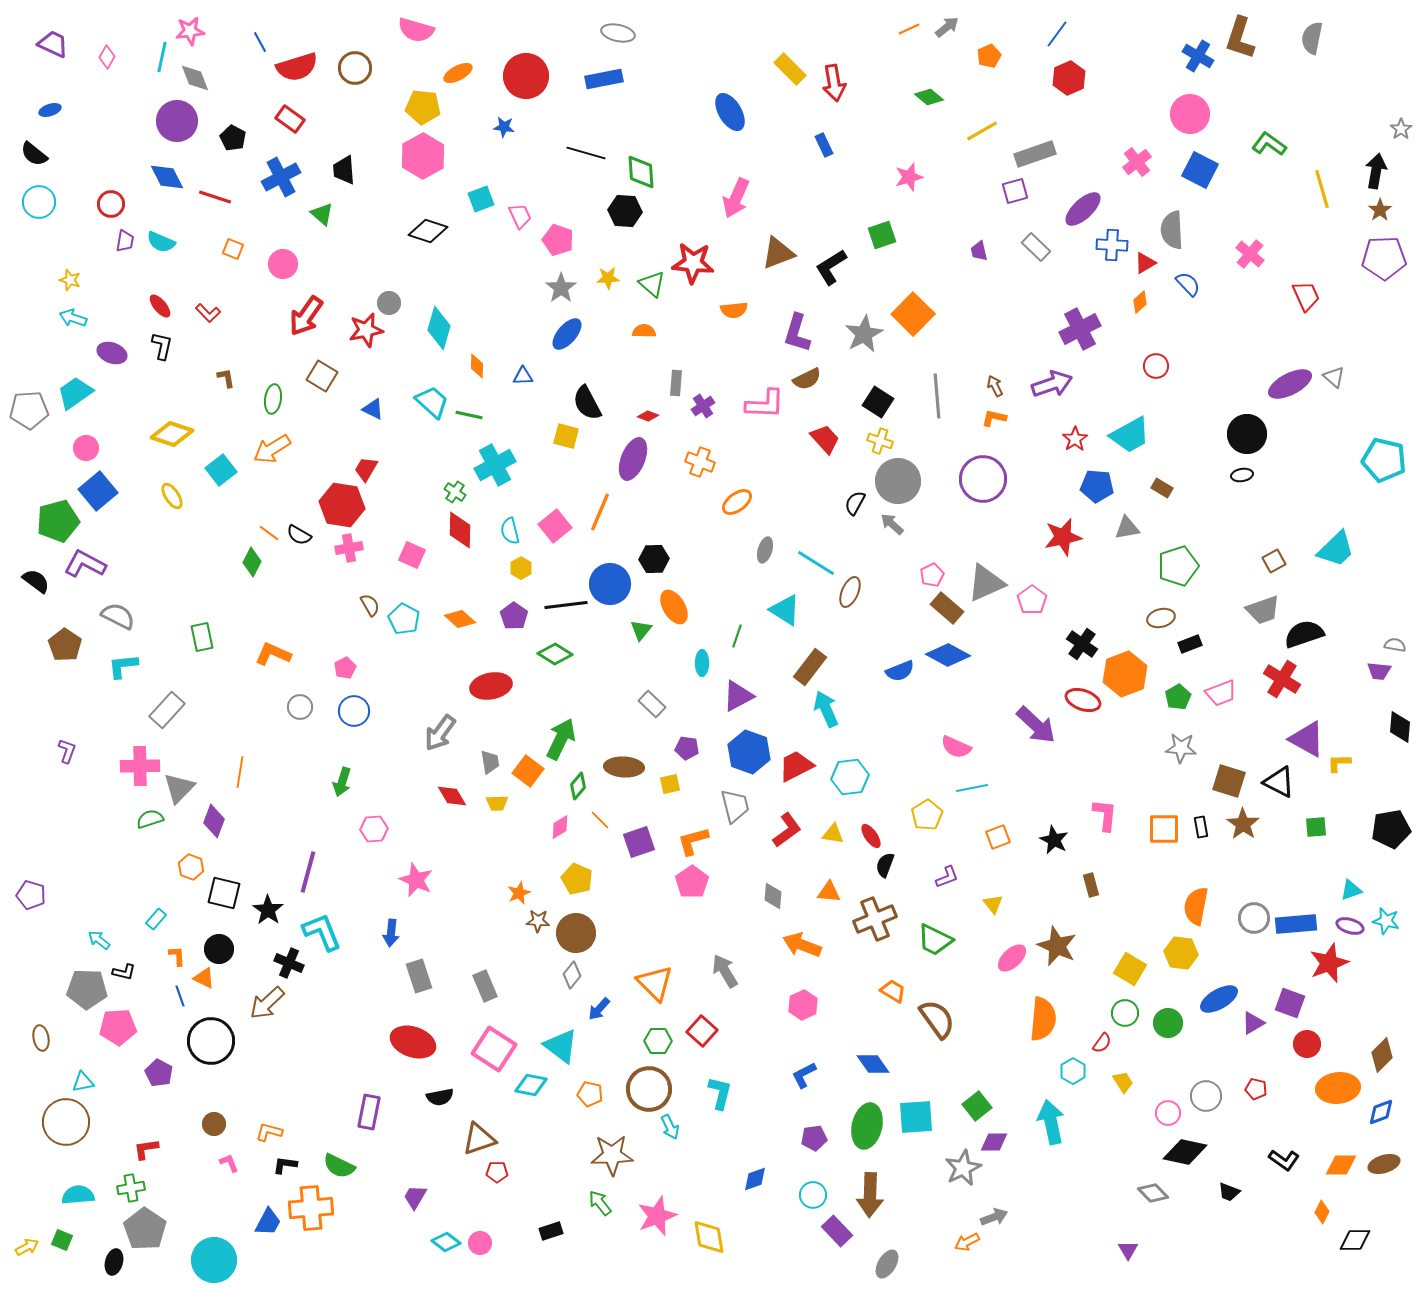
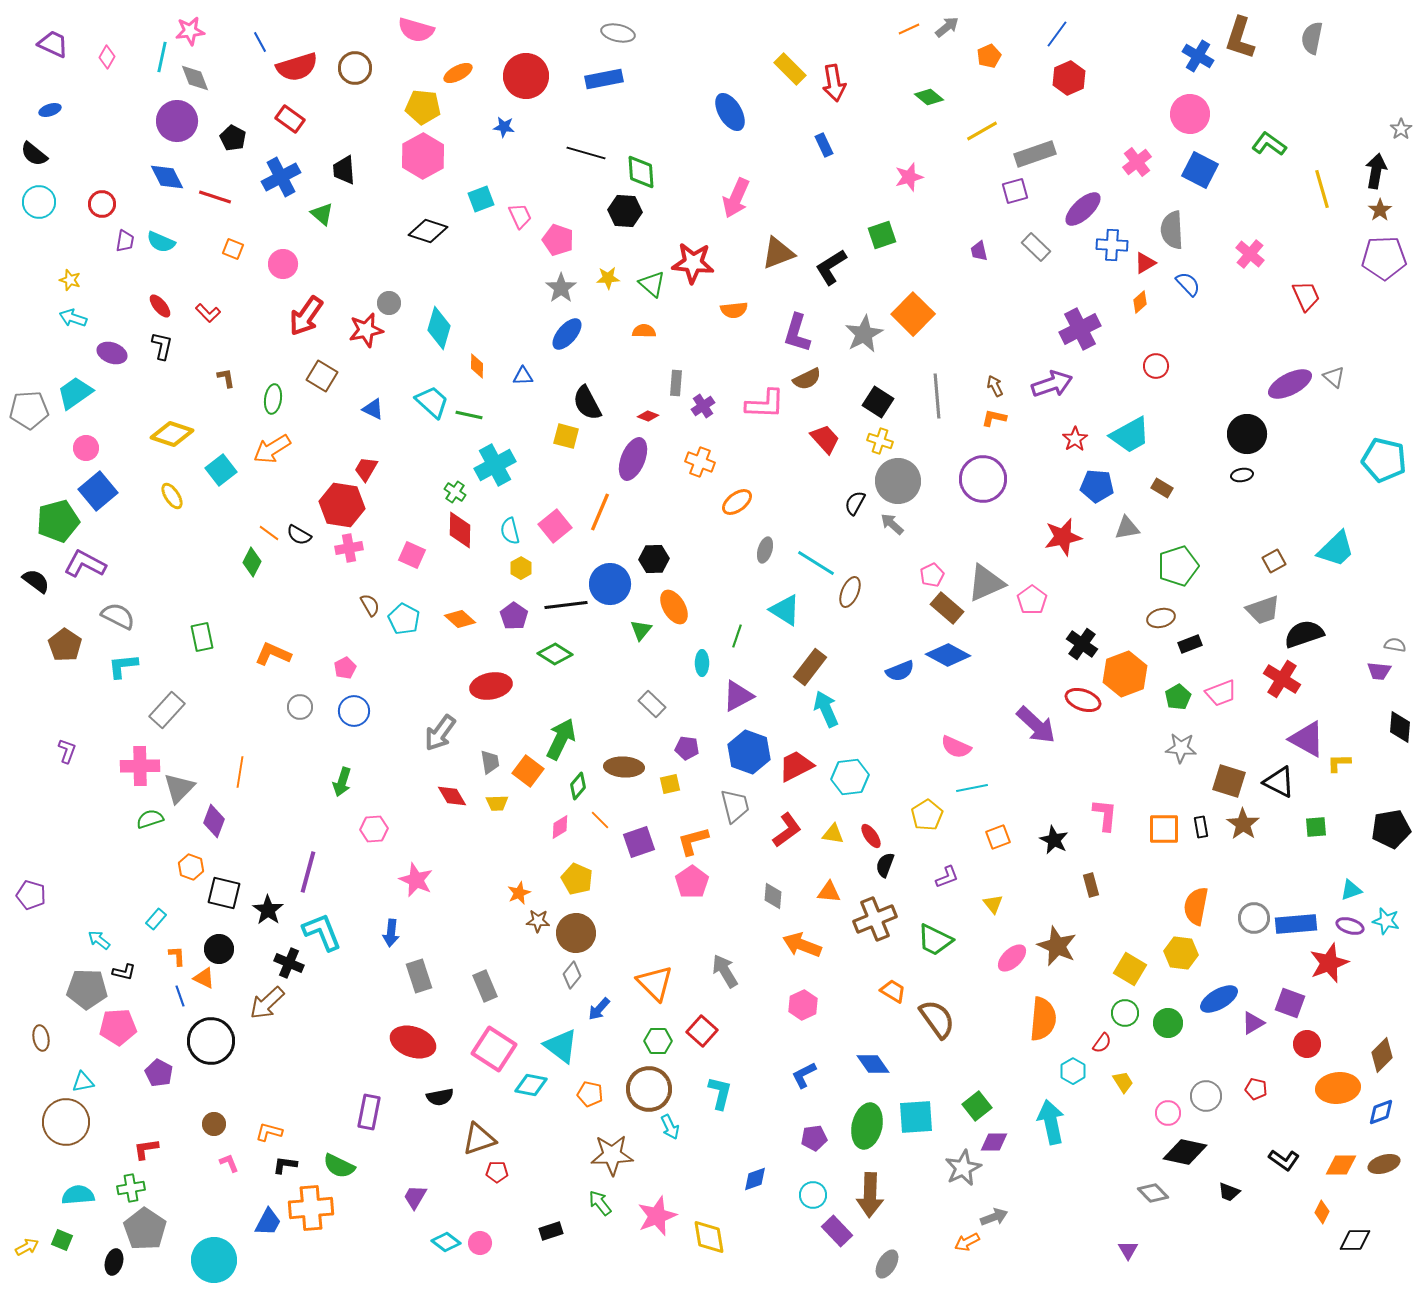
red circle at (111, 204): moved 9 px left
